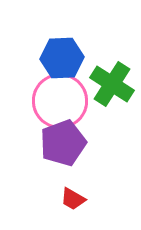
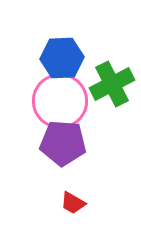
green cross: rotated 30 degrees clockwise
purple pentagon: rotated 24 degrees clockwise
red trapezoid: moved 4 px down
